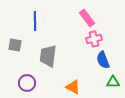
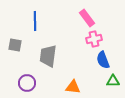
green triangle: moved 1 px up
orange triangle: rotated 21 degrees counterclockwise
